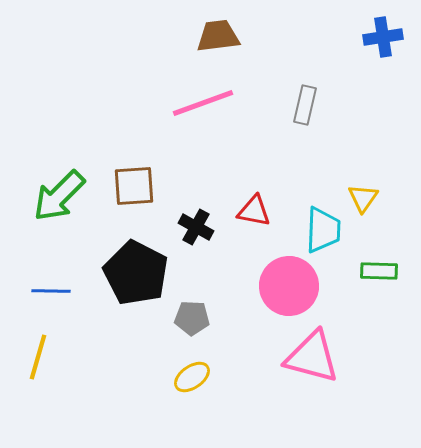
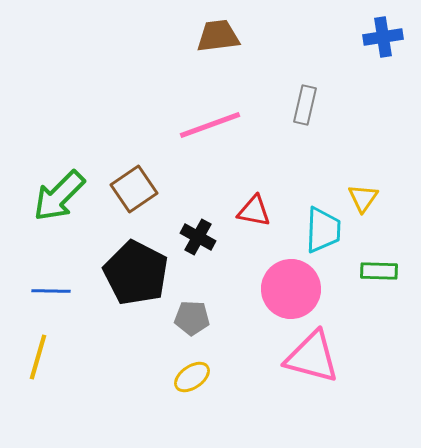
pink line: moved 7 px right, 22 px down
brown square: moved 3 px down; rotated 30 degrees counterclockwise
black cross: moved 2 px right, 10 px down
pink circle: moved 2 px right, 3 px down
